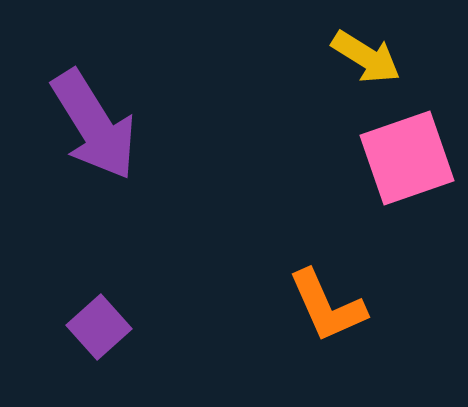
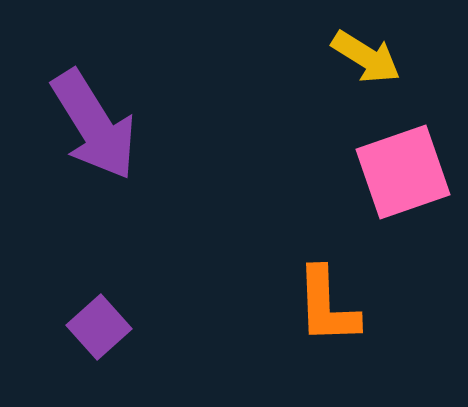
pink square: moved 4 px left, 14 px down
orange L-shape: rotated 22 degrees clockwise
